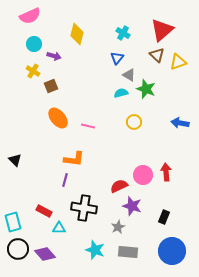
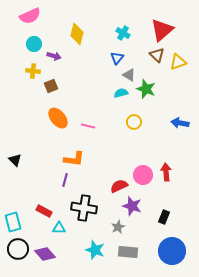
yellow cross: rotated 24 degrees counterclockwise
